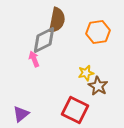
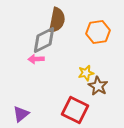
pink arrow: moved 2 px right; rotated 70 degrees counterclockwise
